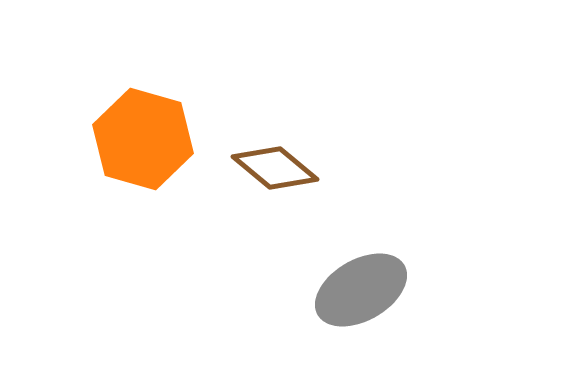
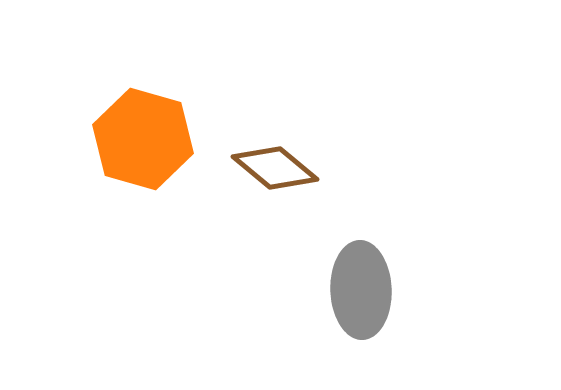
gray ellipse: rotated 62 degrees counterclockwise
